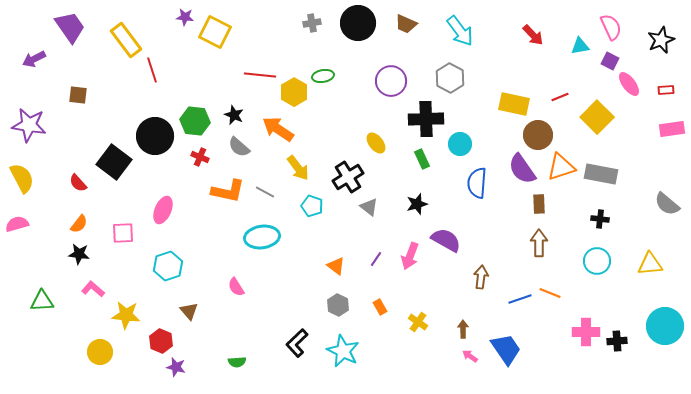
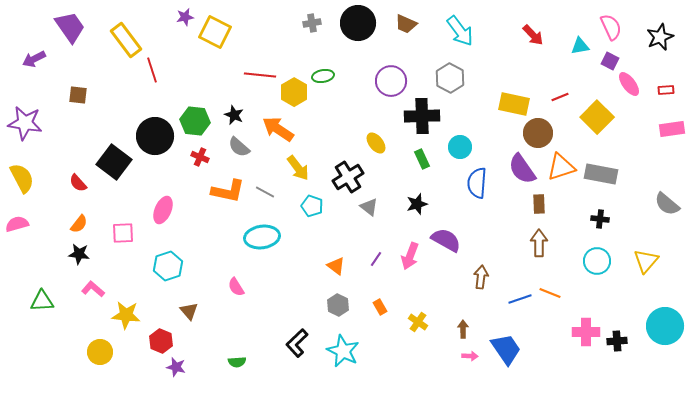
purple star at (185, 17): rotated 18 degrees counterclockwise
black star at (661, 40): moved 1 px left, 3 px up
black cross at (426, 119): moved 4 px left, 3 px up
purple star at (29, 125): moved 4 px left, 2 px up
brown circle at (538, 135): moved 2 px up
cyan circle at (460, 144): moved 3 px down
yellow triangle at (650, 264): moved 4 px left, 3 px up; rotated 44 degrees counterclockwise
pink arrow at (470, 356): rotated 147 degrees clockwise
